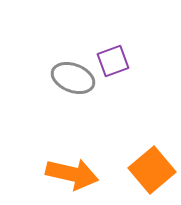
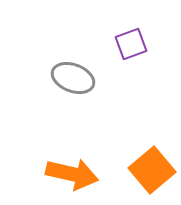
purple square: moved 18 px right, 17 px up
